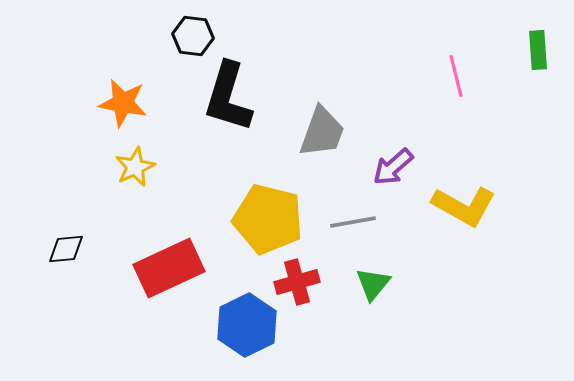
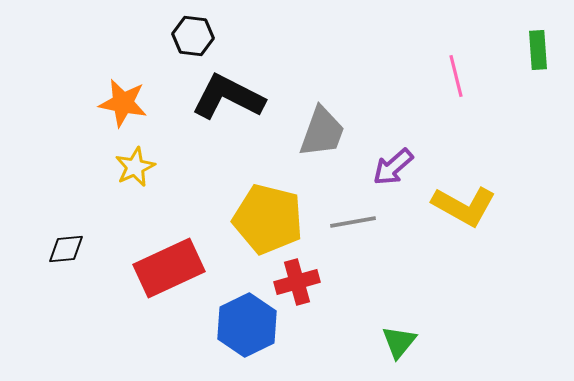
black L-shape: rotated 100 degrees clockwise
green triangle: moved 26 px right, 58 px down
